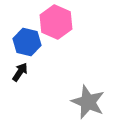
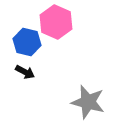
black arrow: moved 5 px right; rotated 84 degrees clockwise
gray star: rotated 8 degrees counterclockwise
